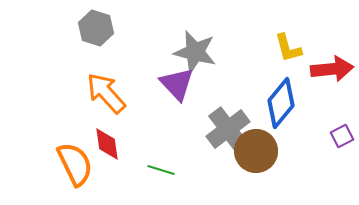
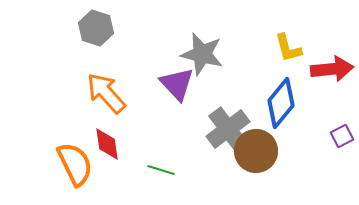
gray star: moved 7 px right, 2 px down
